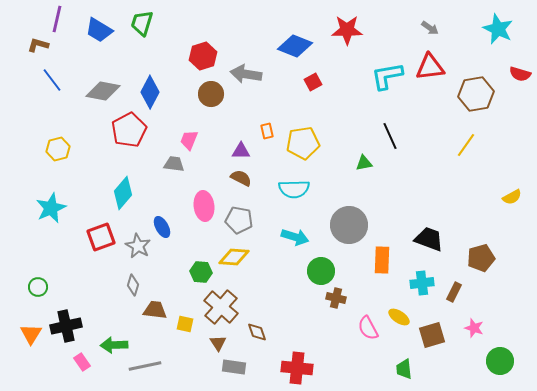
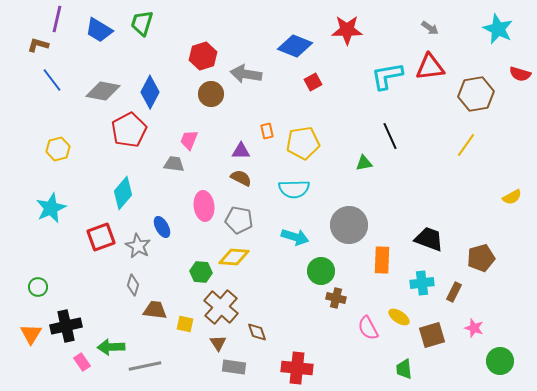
green arrow at (114, 345): moved 3 px left, 2 px down
